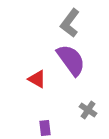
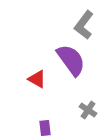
gray L-shape: moved 14 px right, 2 px down
